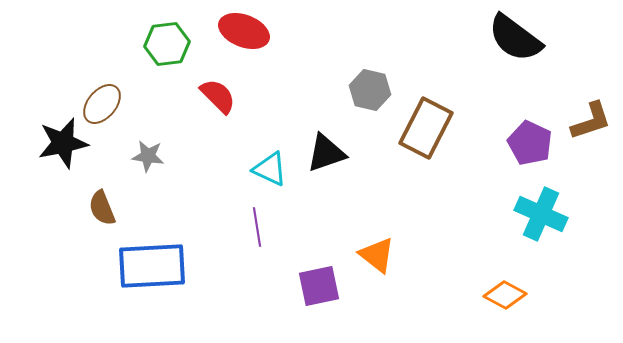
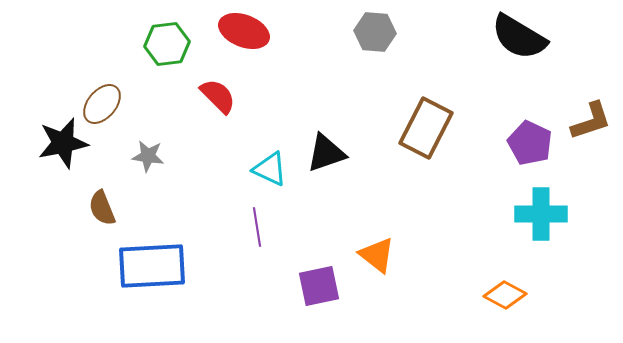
black semicircle: moved 4 px right, 1 px up; rotated 6 degrees counterclockwise
gray hexagon: moved 5 px right, 58 px up; rotated 9 degrees counterclockwise
cyan cross: rotated 24 degrees counterclockwise
